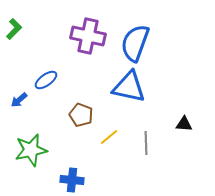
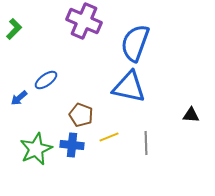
purple cross: moved 4 px left, 15 px up; rotated 12 degrees clockwise
blue arrow: moved 2 px up
black triangle: moved 7 px right, 9 px up
yellow line: rotated 18 degrees clockwise
green star: moved 5 px right, 1 px up; rotated 12 degrees counterclockwise
blue cross: moved 35 px up
